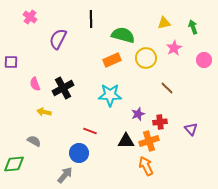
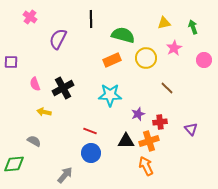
blue circle: moved 12 px right
